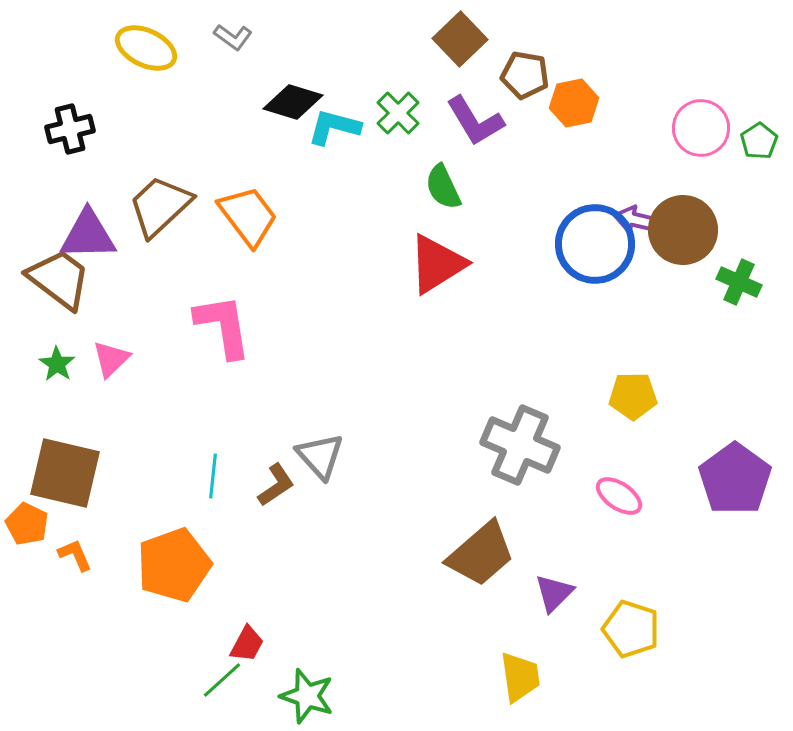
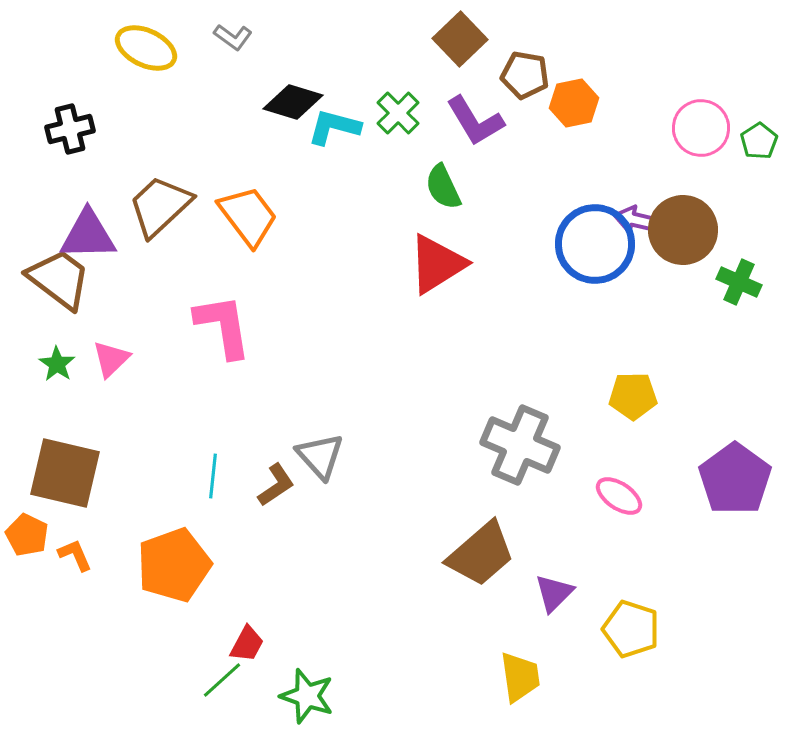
orange pentagon at (27, 524): moved 11 px down
